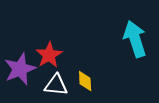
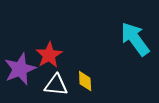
cyan arrow: rotated 18 degrees counterclockwise
